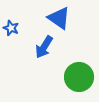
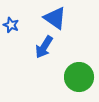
blue triangle: moved 4 px left
blue star: moved 3 px up
